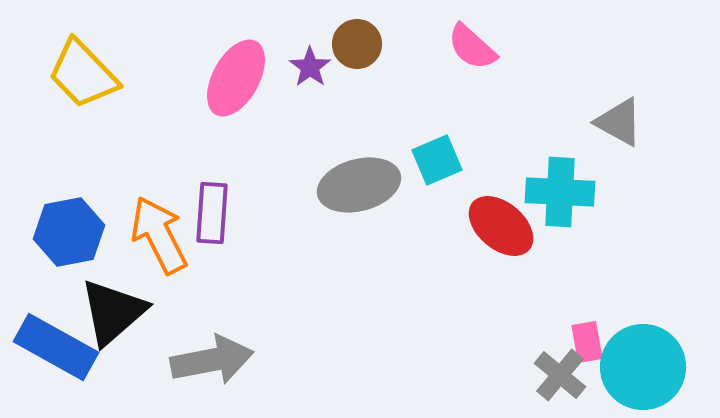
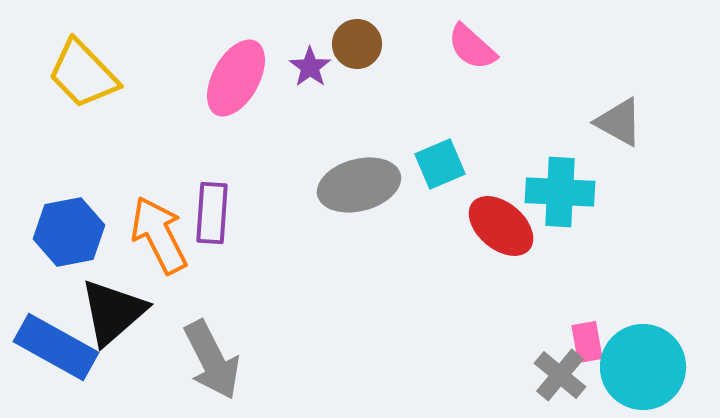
cyan square: moved 3 px right, 4 px down
gray arrow: rotated 74 degrees clockwise
